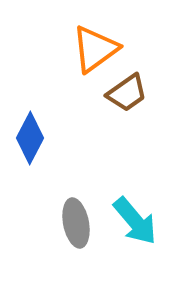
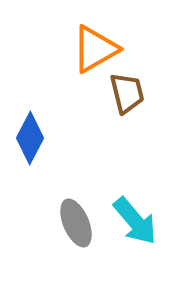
orange triangle: rotated 6 degrees clockwise
brown trapezoid: rotated 69 degrees counterclockwise
gray ellipse: rotated 12 degrees counterclockwise
